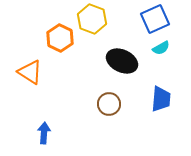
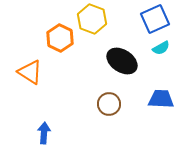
black ellipse: rotated 8 degrees clockwise
blue trapezoid: rotated 92 degrees counterclockwise
